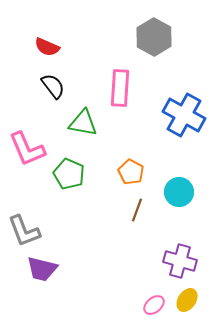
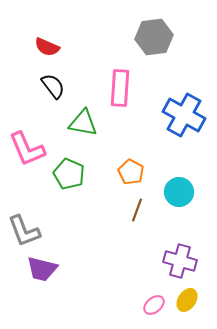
gray hexagon: rotated 24 degrees clockwise
